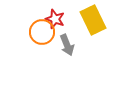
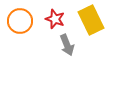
yellow rectangle: moved 2 px left
orange circle: moved 22 px left, 11 px up
